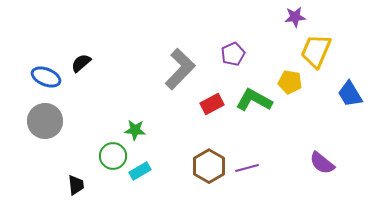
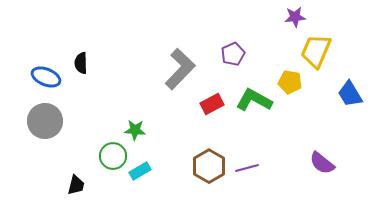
black semicircle: rotated 50 degrees counterclockwise
black trapezoid: rotated 20 degrees clockwise
